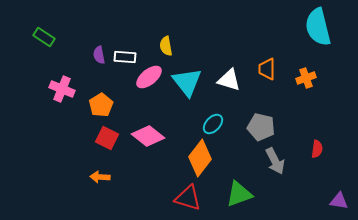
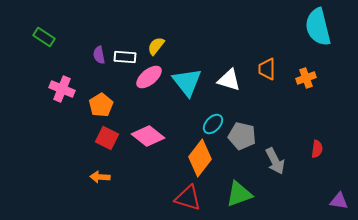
yellow semicircle: moved 10 px left; rotated 48 degrees clockwise
gray pentagon: moved 19 px left, 9 px down
